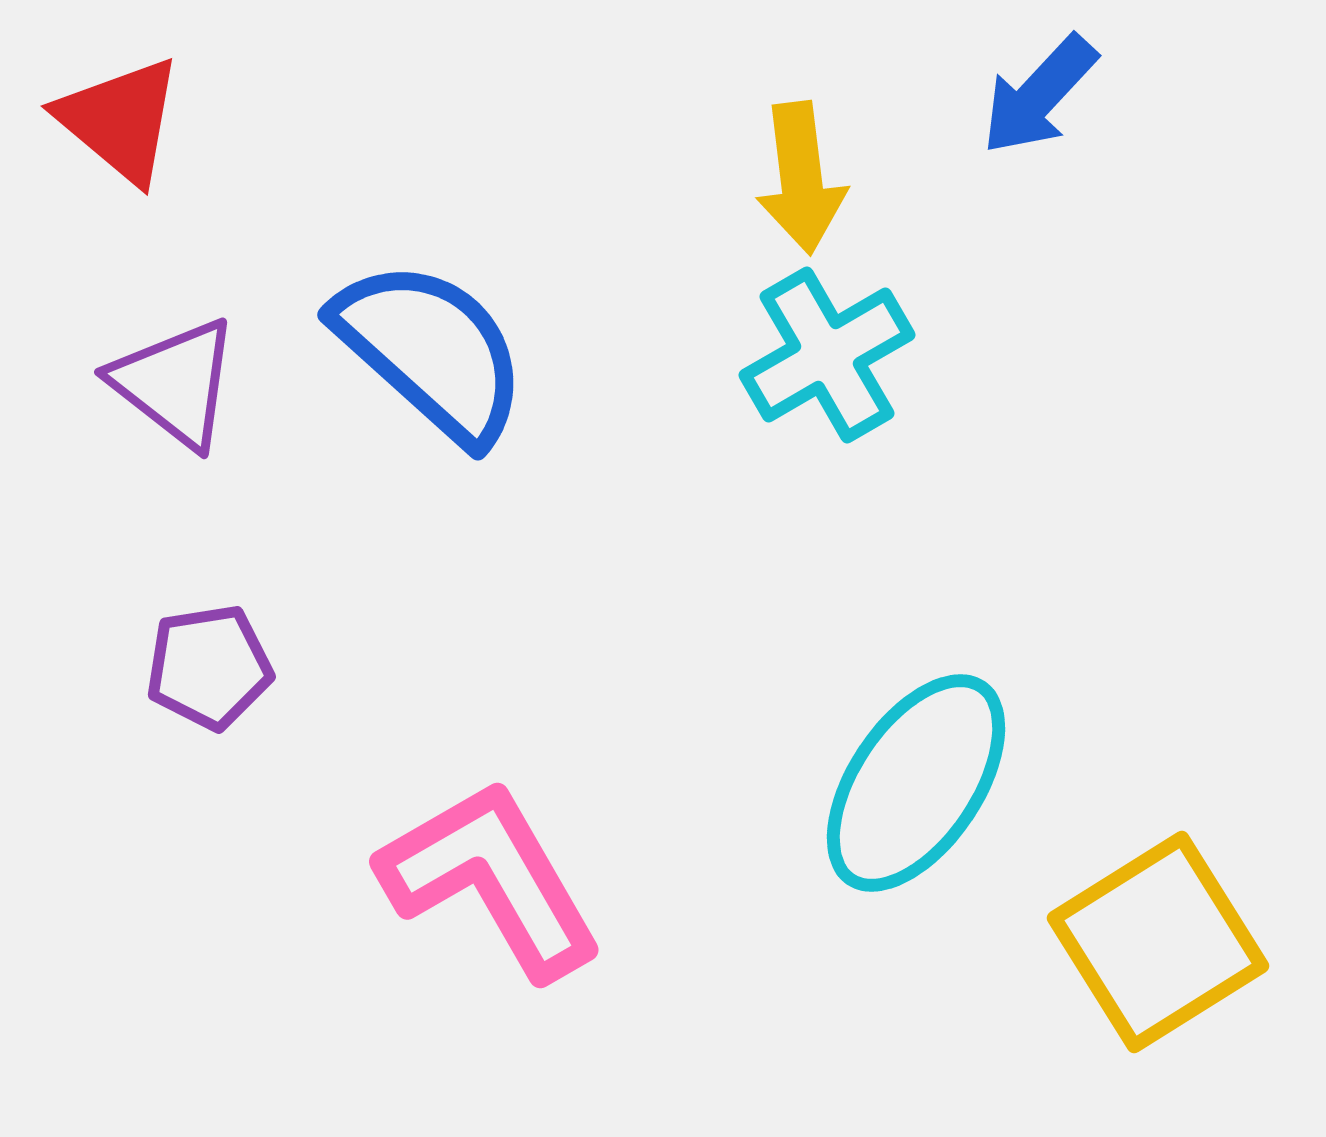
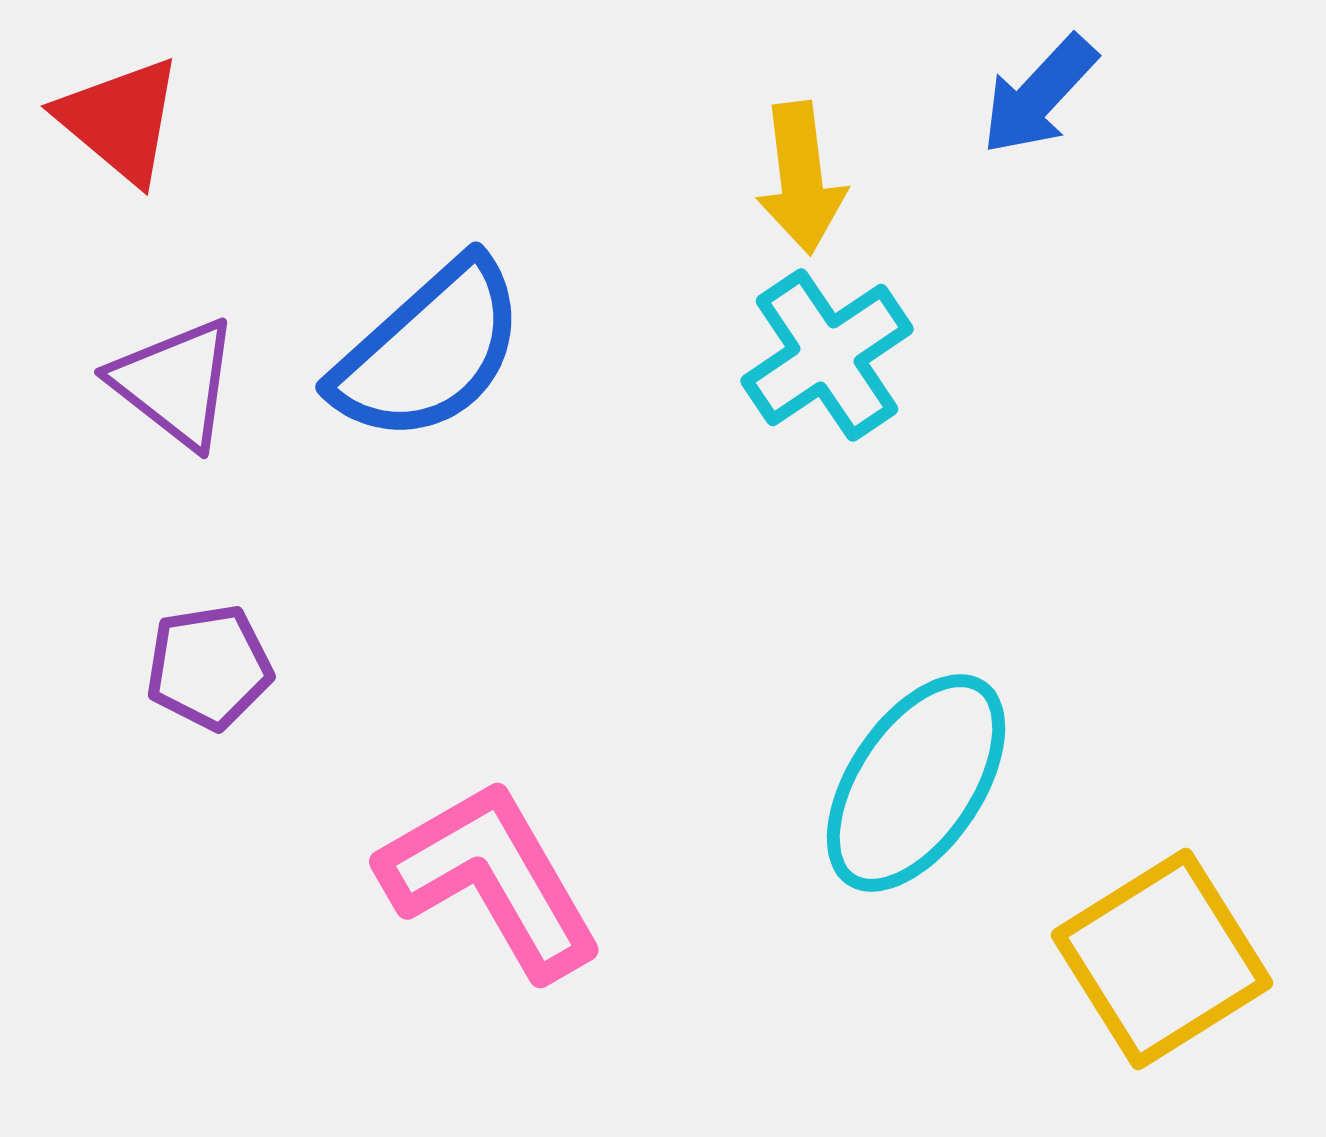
blue semicircle: moved 2 px left; rotated 96 degrees clockwise
cyan cross: rotated 4 degrees counterclockwise
yellow square: moved 4 px right, 17 px down
